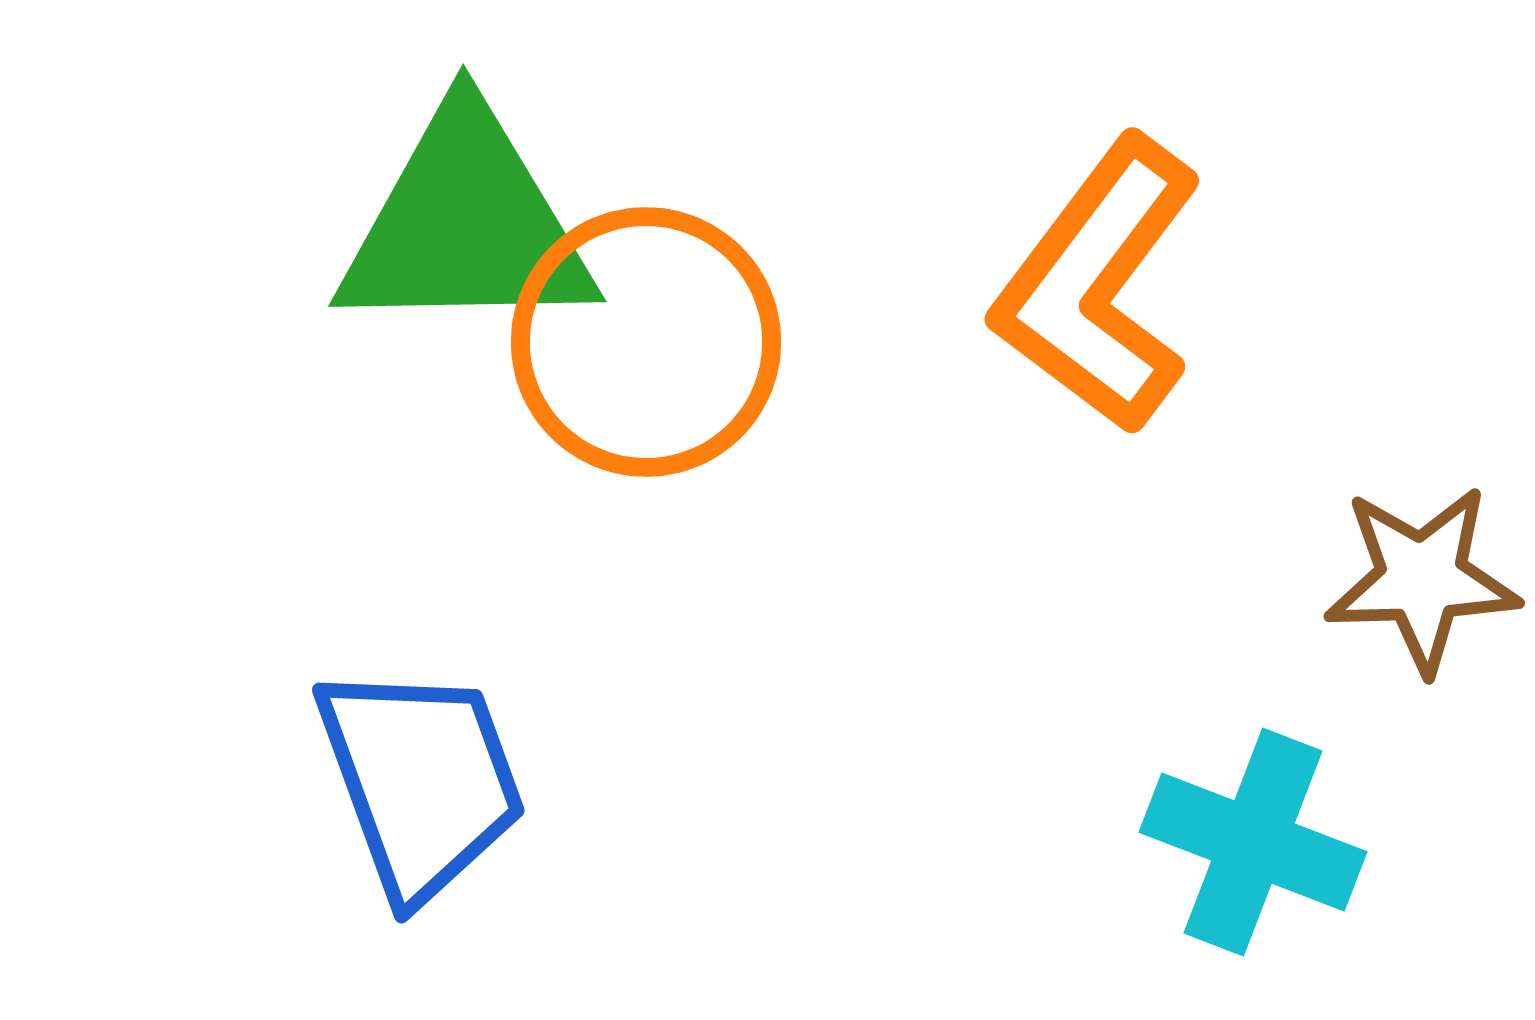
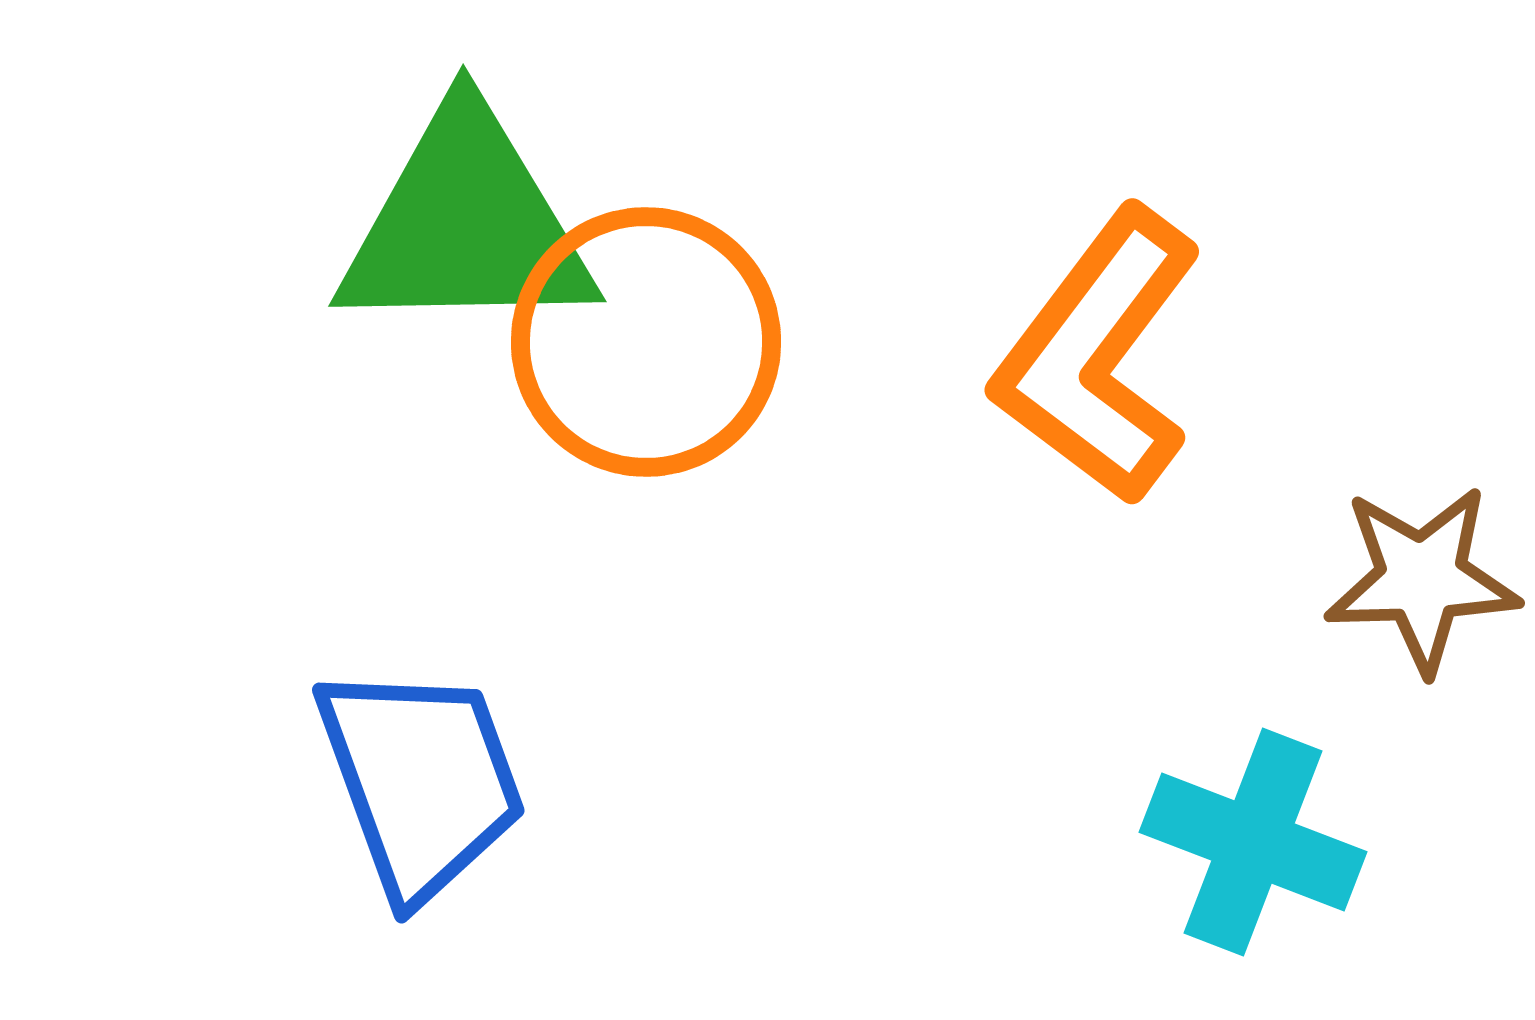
orange L-shape: moved 71 px down
